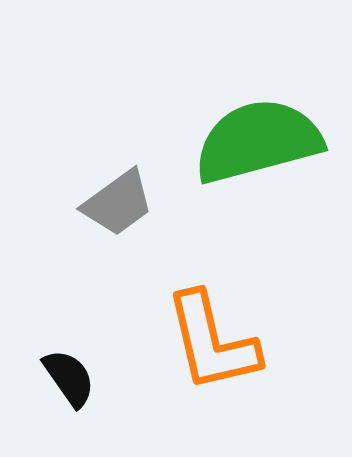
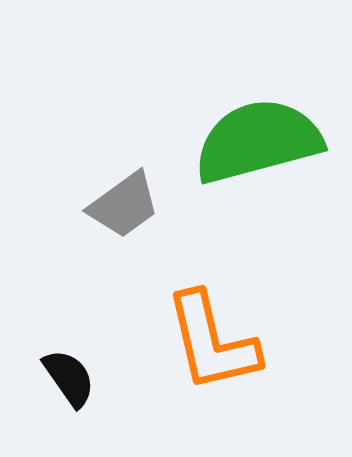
gray trapezoid: moved 6 px right, 2 px down
